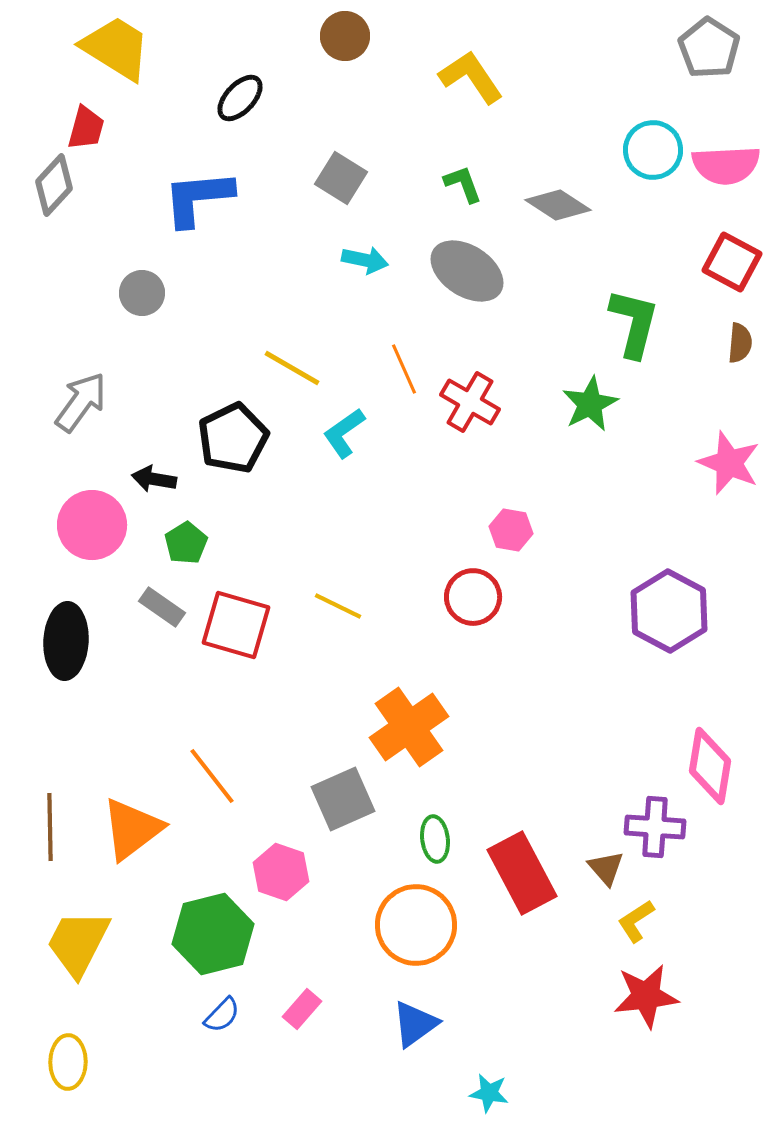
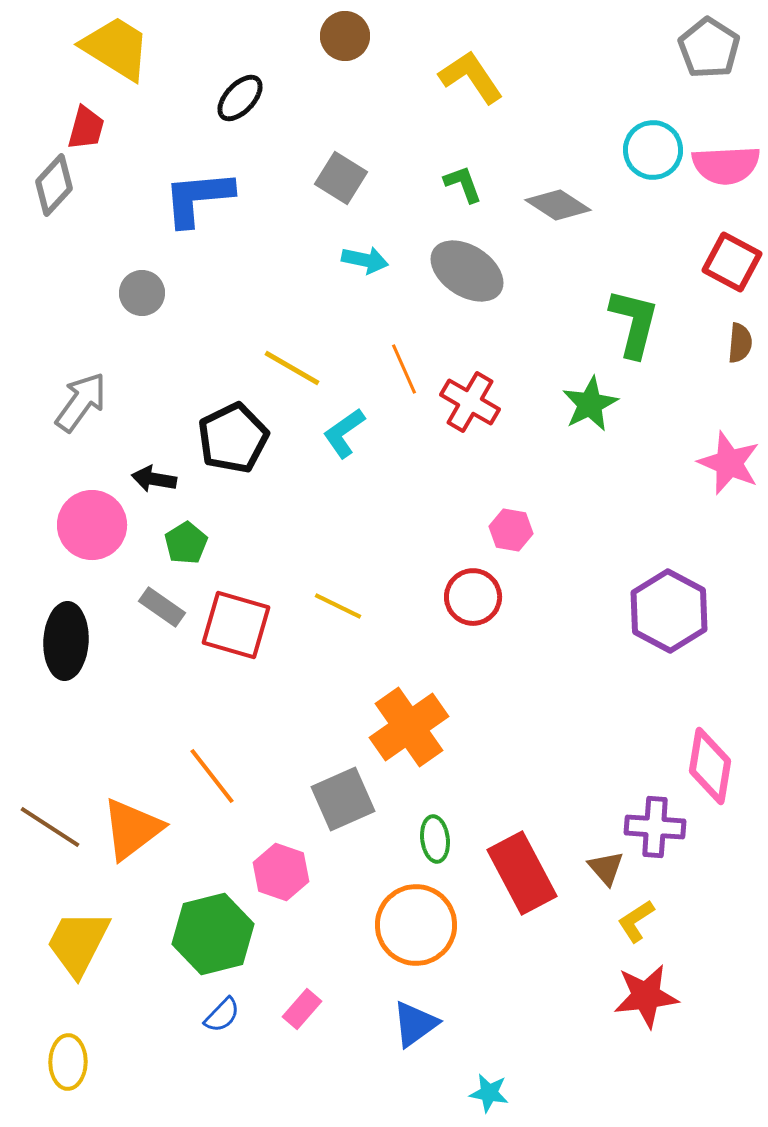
brown line at (50, 827): rotated 56 degrees counterclockwise
